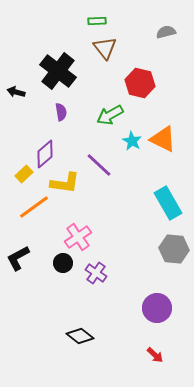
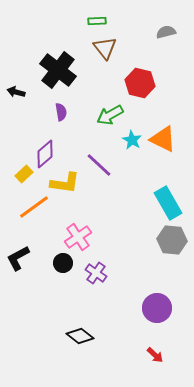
black cross: moved 1 px up
cyan star: moved 1 px up
gray hexagon: moved 2 px left, 9 px up
